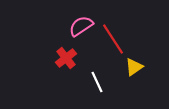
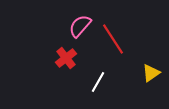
pink semicircle: moved 1 px left; rotated 15 degrees counterclockwise
yellow triangle: moved 17 px right, 6 px down
white line: moved 1 px right; rotated 55 degrees clockwise
